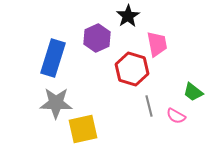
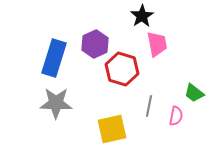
black star: moved 14 px right
purple hexagon: moved 2 px left, 6 px down
blue rectangle: moved 1 px right
red hexagon: moved 10 px left
green trapezoid: moved 1 px right, 1 px down
gray line: rotated 25 degrees clockwise
pink semicircle: rotated 108 degrees counterclockwise
yellow square: moved 29 px right
